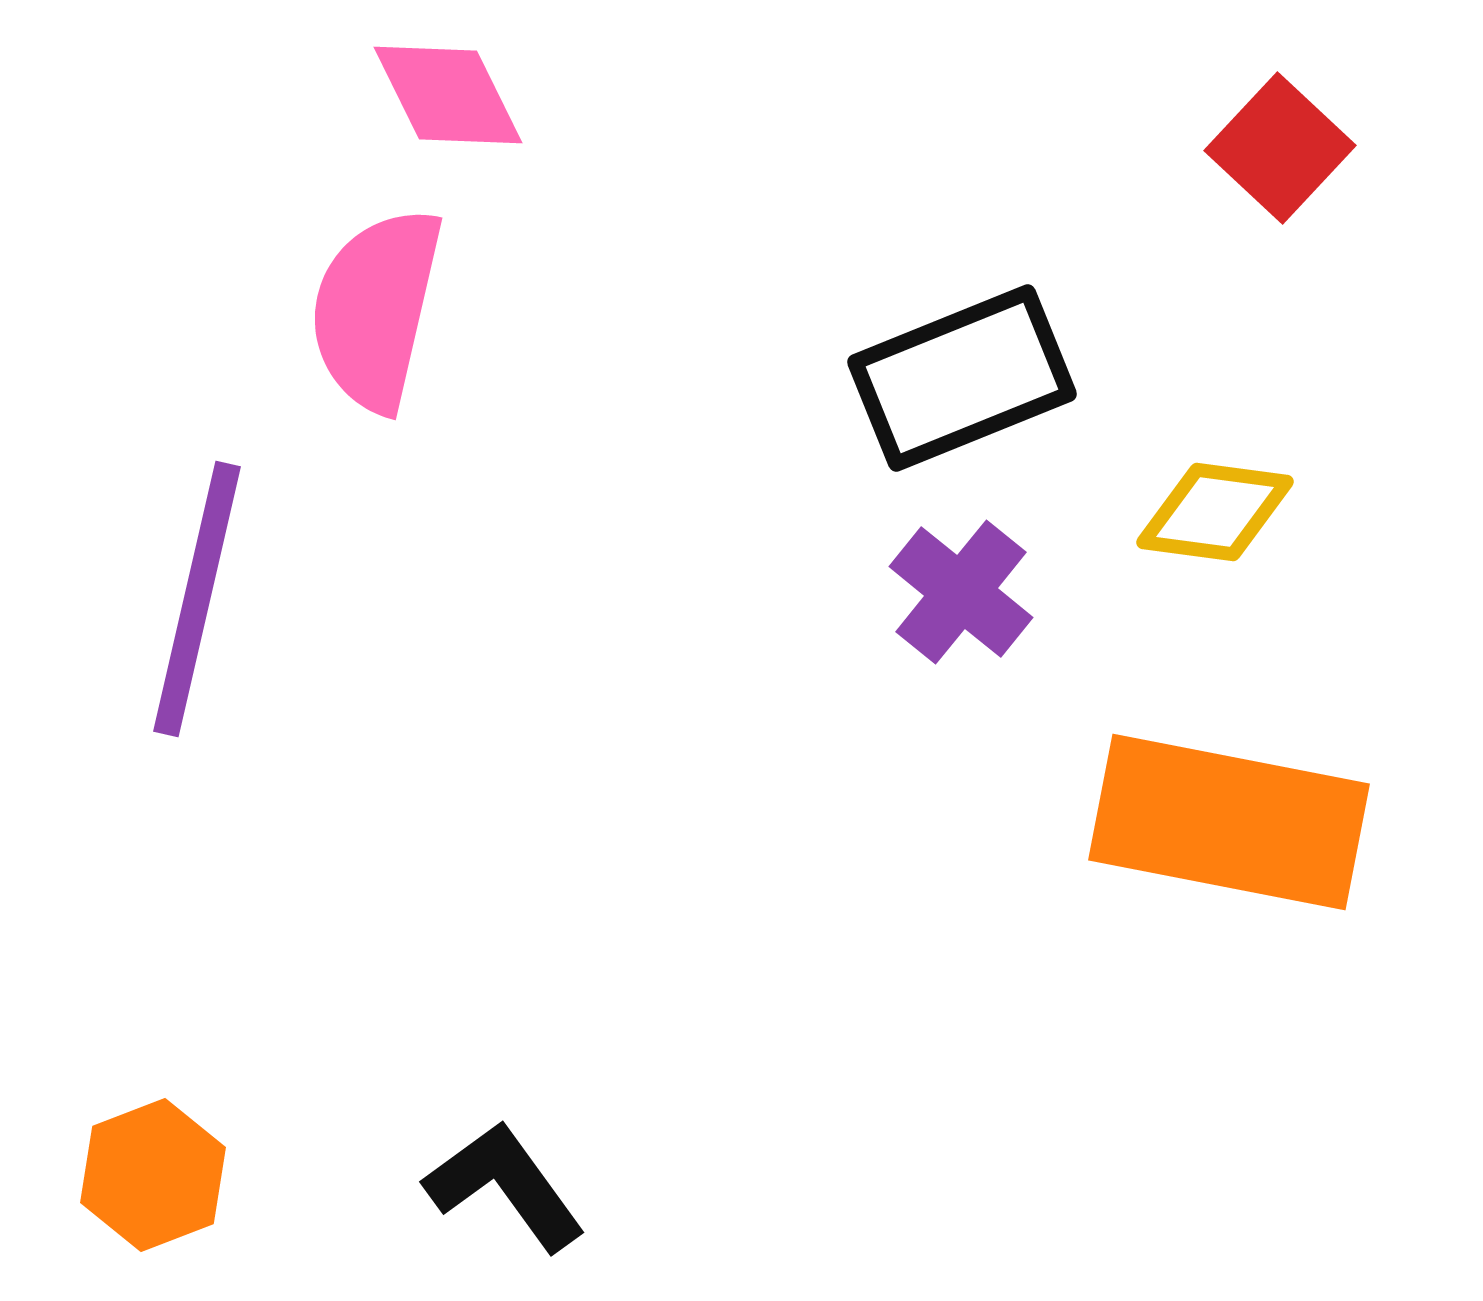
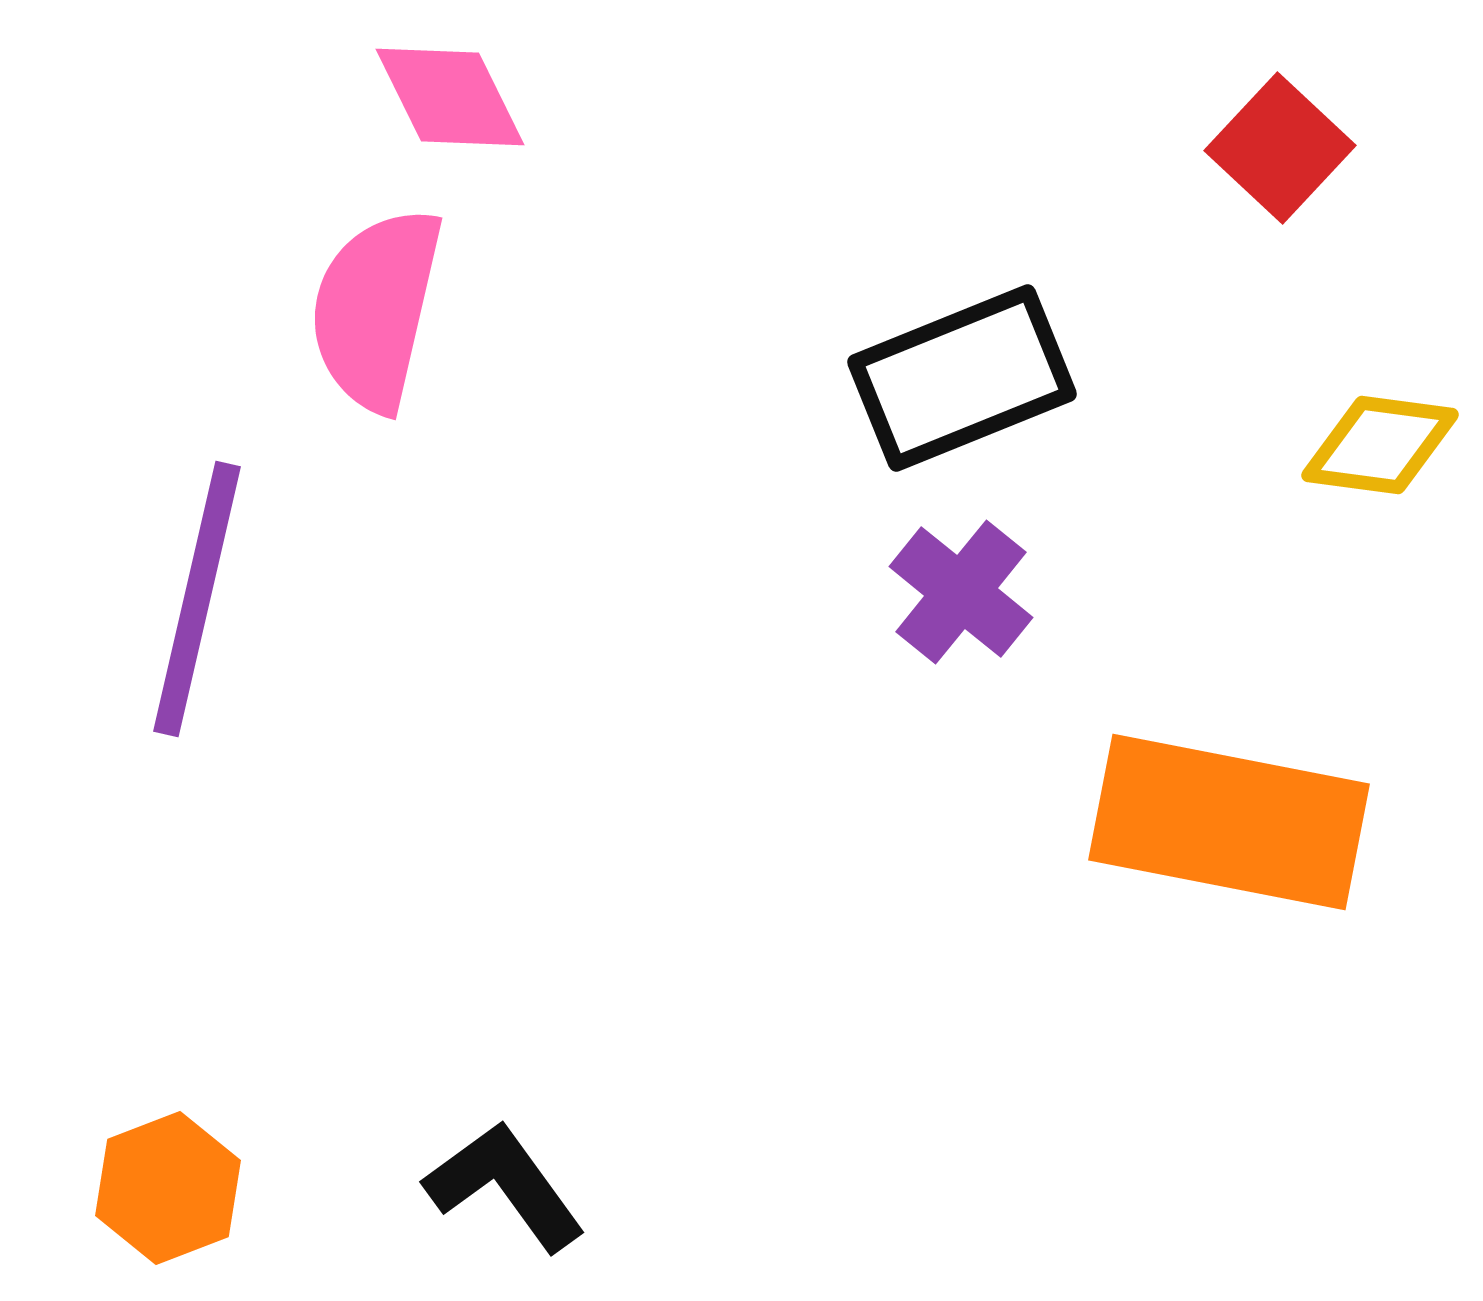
pink diamond: moved 2 px right, 2 px down
yellow diamond: moved 165 px right, 67 px up
orange hexagon: moved 15 px right, 13 px down
